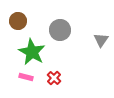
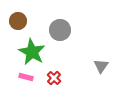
gray triangle: moved 26 px down
